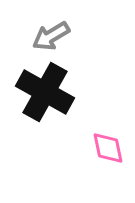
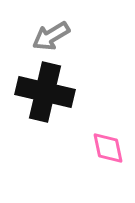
black cross: rotated 16 degrees counterclockwise
